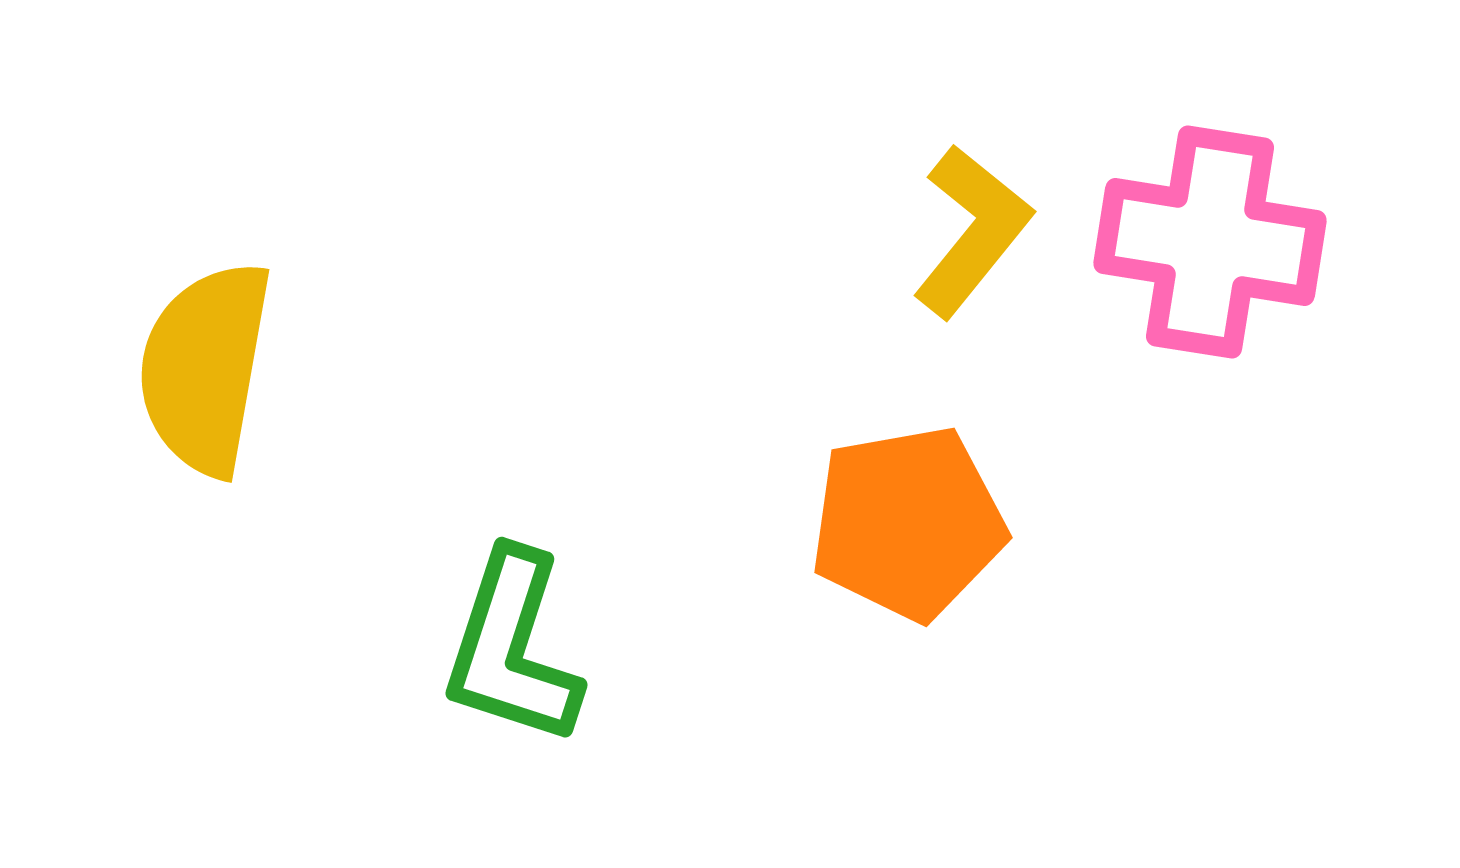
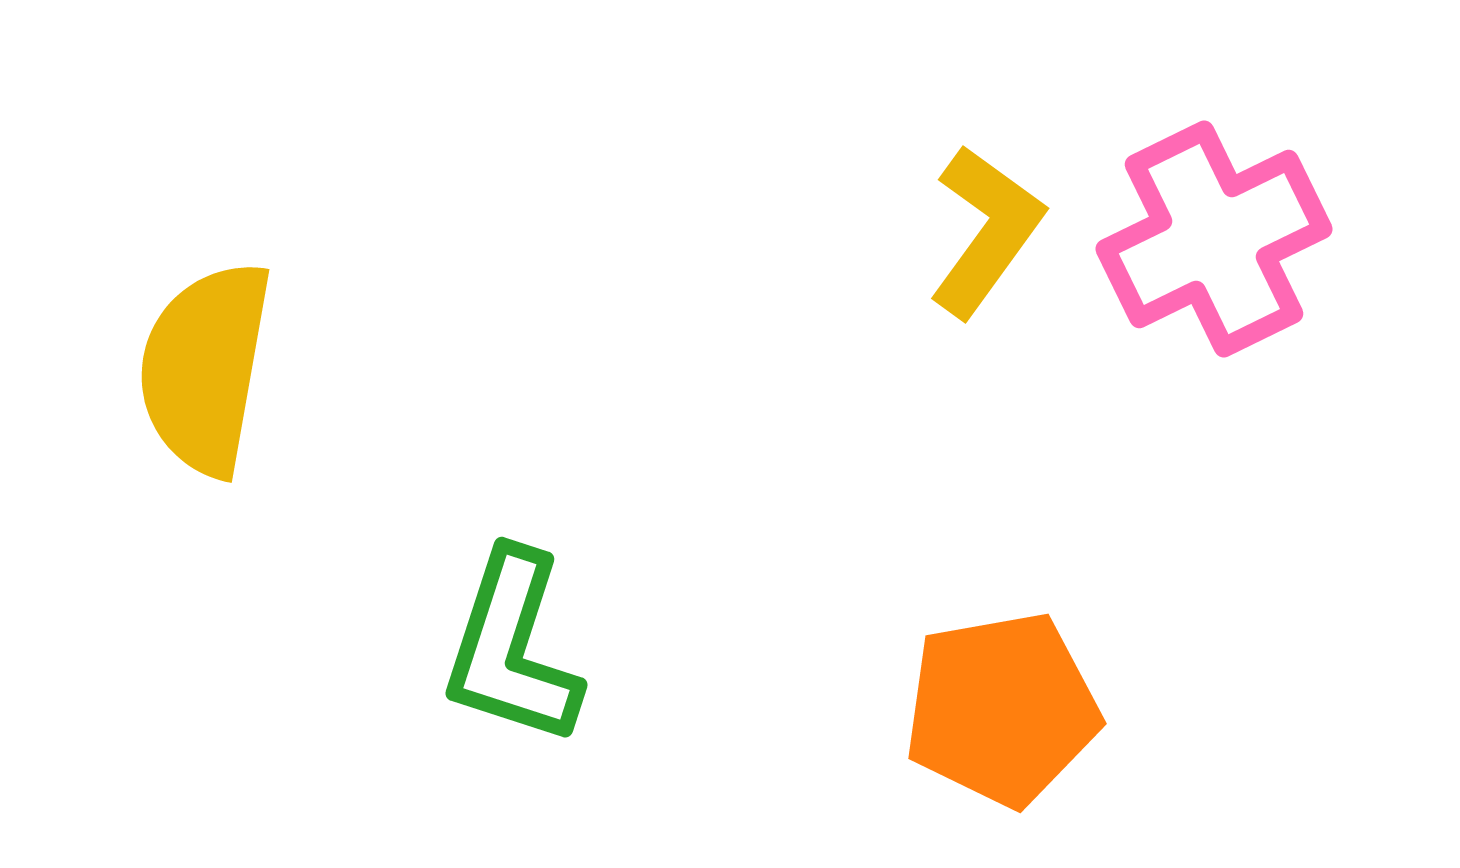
yellow L-shape: moved 14 px right; rotated 3 degrees counterclockwise
pink cross: moved 4 px right, 3 px up; rotated 35 degrees counterclockwise
orange pentagon: moved 94 px right, 186 px down
